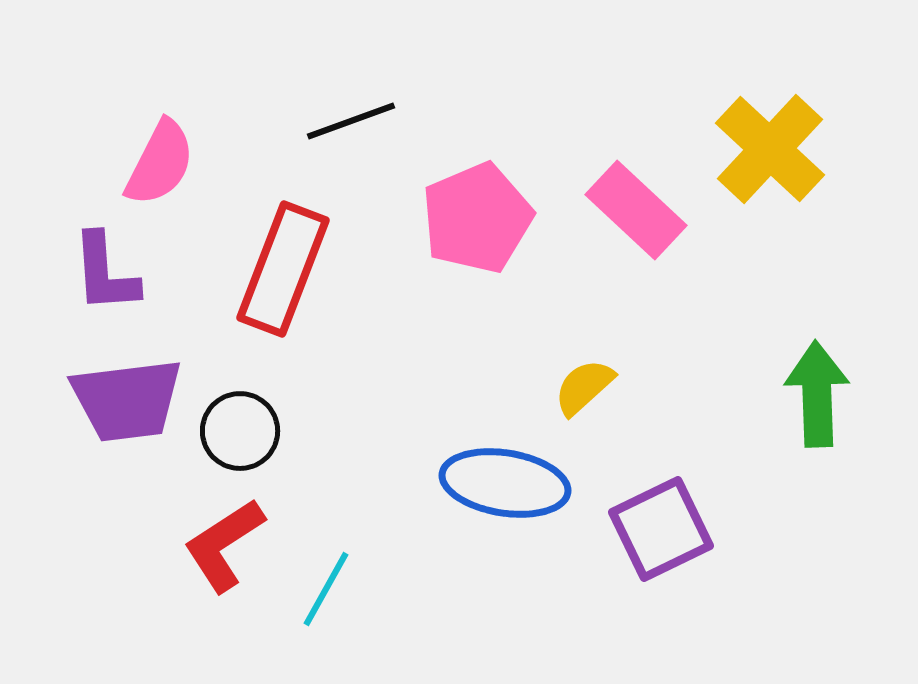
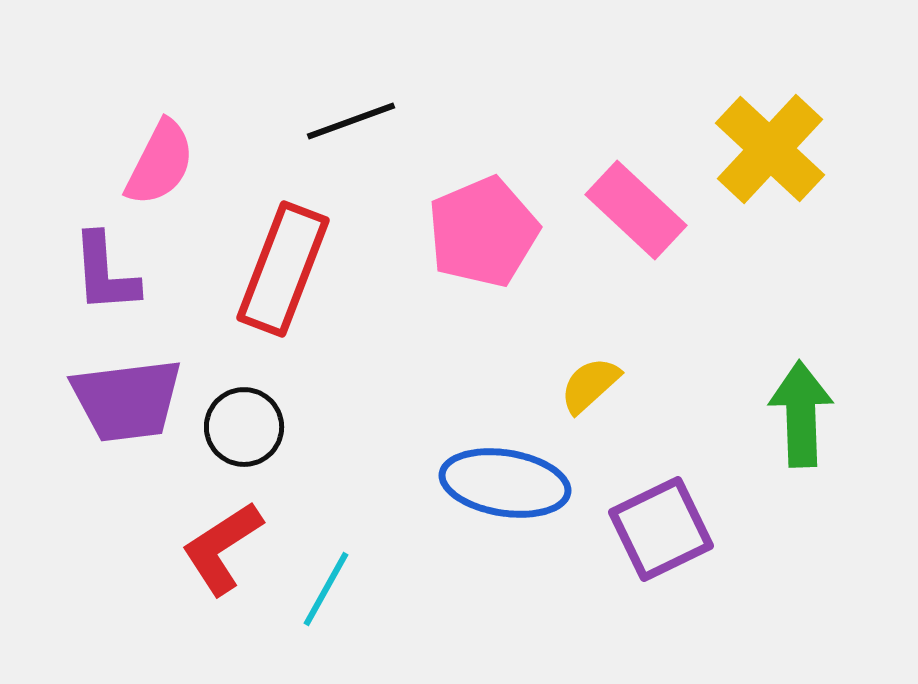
pink pentagon: moved 6 px right, 14 px down
yellow semicircle: moved 6 px right, 2 px up
green arrow: moved 16 px left, 20 px down
black circle: moved 4 px right, 4 px up
red L-shape: moved 2 px left, 3 px down
